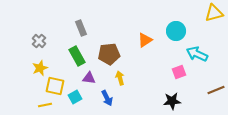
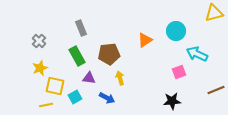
blue arrow: rotated 35 degrees counterclockwise
yellow line: moved 1 px right
